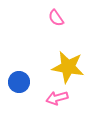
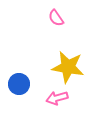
blue circle: moved 2 px down
